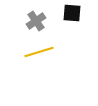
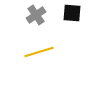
gray cross: moved 6 px up
